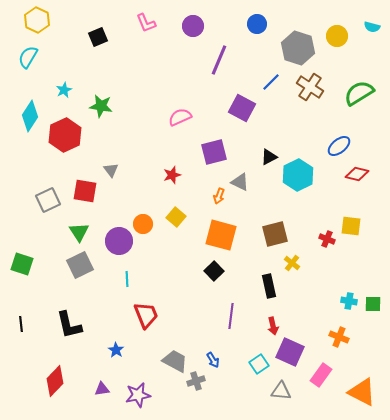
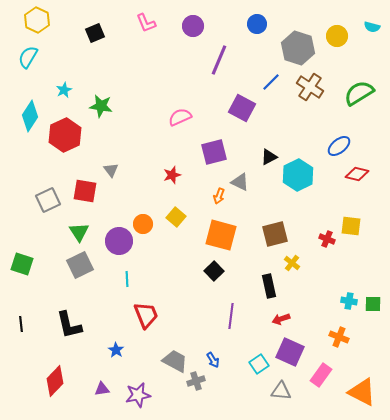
black square at (98, 37): moved 3 px left, 4 px up
red arrow at (273, 326): moved 8 px right, 7 px up; rotated 84 degrees clockwise
